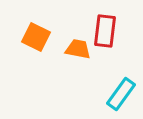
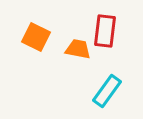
cyan rectangle: moved 14 px left, 3 px up
